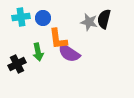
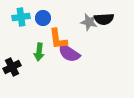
black semicircle: rotated 108 degrees counterclockwise
green arrow: moved 1 px right; rotated 18 degrees clockwise
black cross: moved 5 px left, 3 px down
